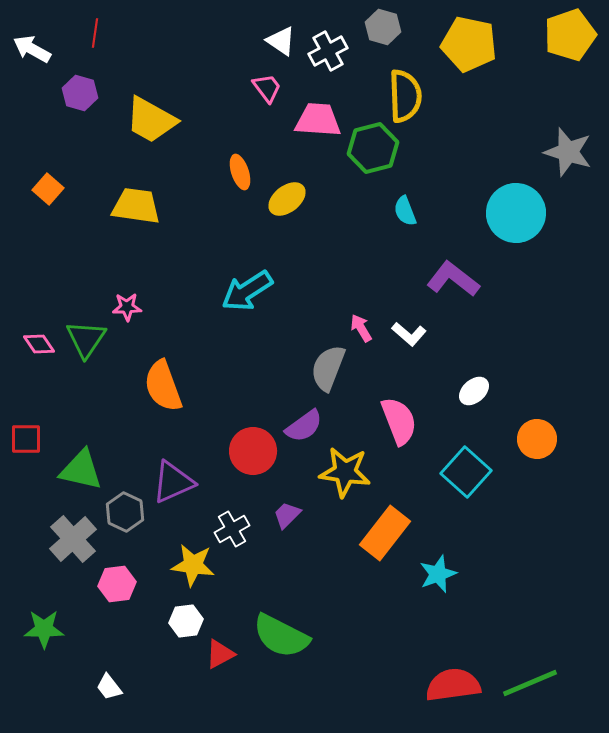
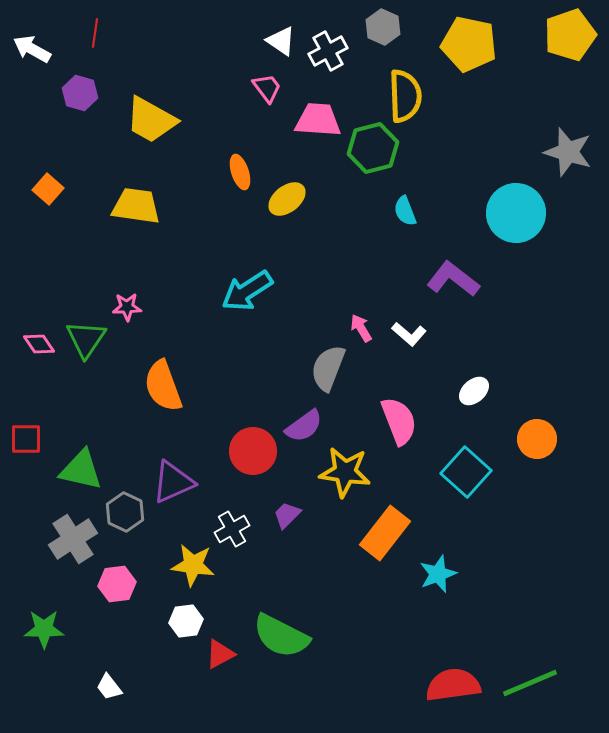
gray hexagon at (383, 27): rotated 8 degrees clockwise
gray cross at (73, 539): rotated 9 degrees clockwise
